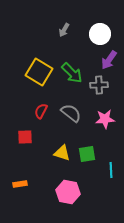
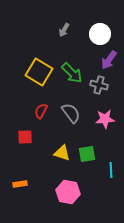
gray cross: rotated 18 degrees clockwise
gray semicircle: rotated 15 degrees clockwise
